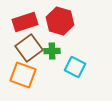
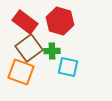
red rectangle: rotated 55 degrees clockwise
cyan square: moved 7 px left; rotated 15 degrees counterclockwise
orange square: moved 2 px left, 3 px up
